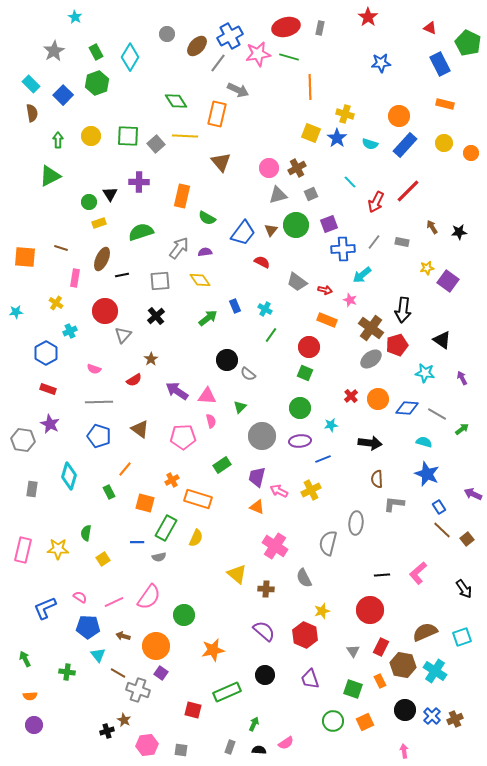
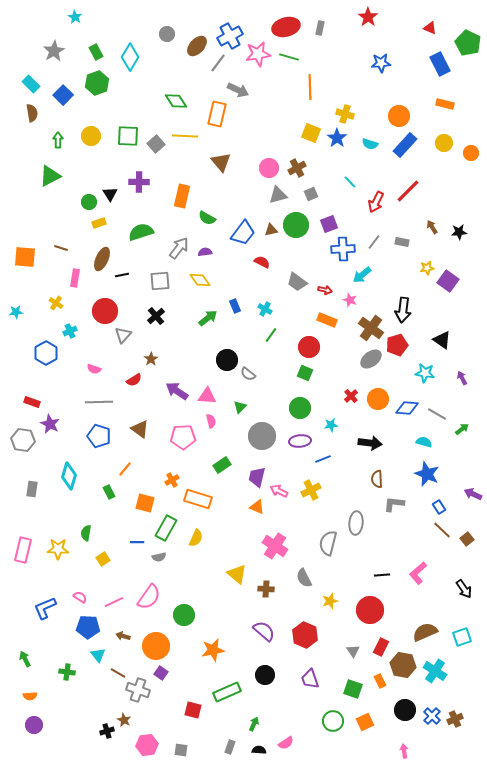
brown triangle at (271, 230): rotated 40 degrees clockwise
red rectangle at (48, 389): moved 16 px left, 13 px down
yellow star at (322, 611): moved 8 px right, 10 px up
